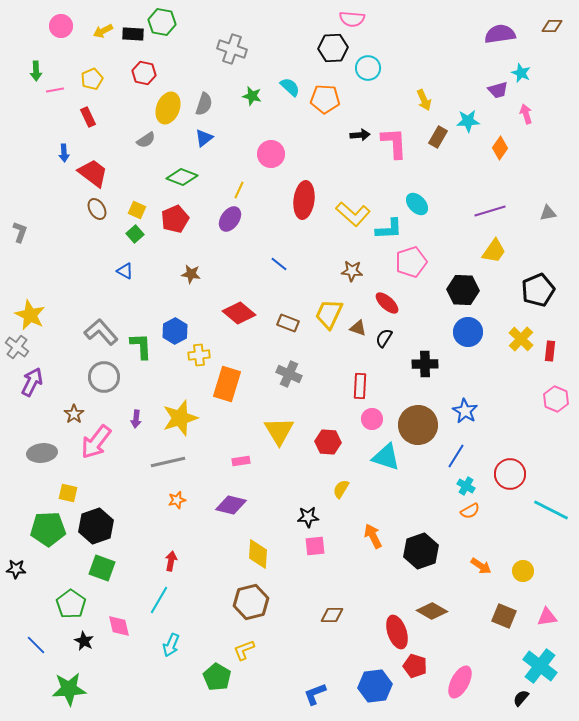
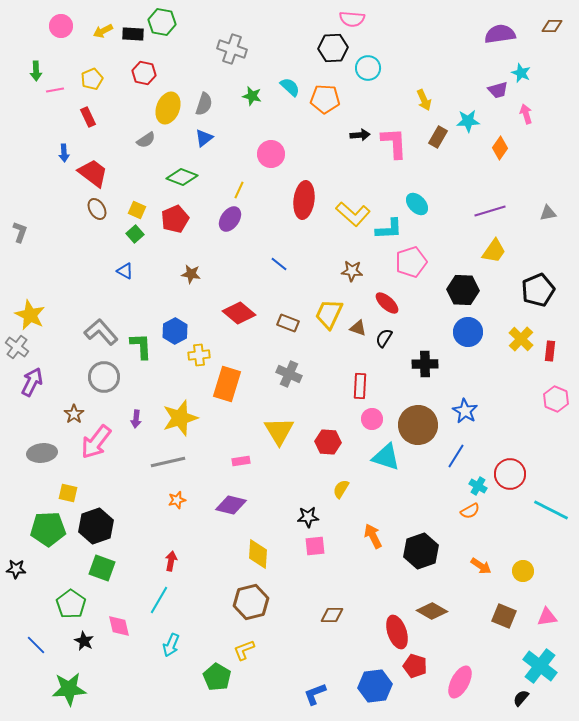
cyan cross at (466, 486): moved 12 px right
